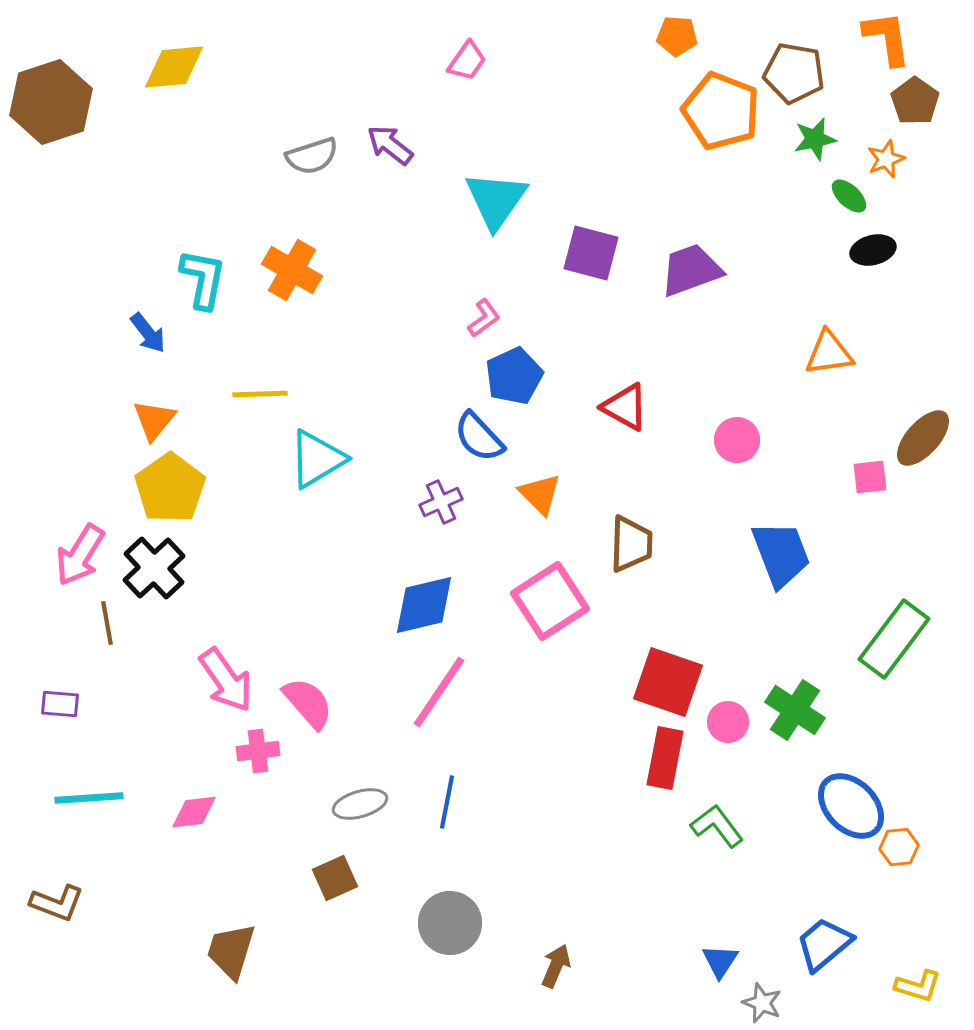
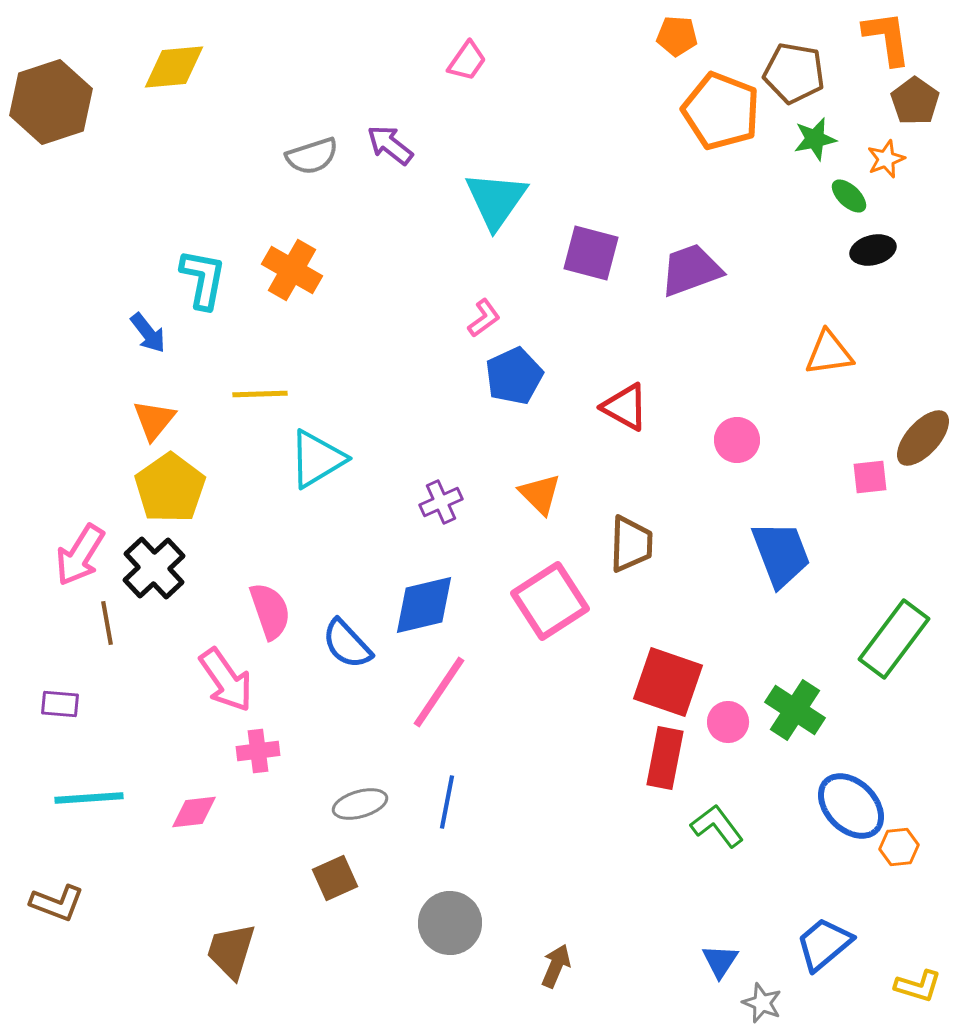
blue semicircle at (479, 437): moved 132 px left, 207 px down
pink semicircle at (308, 703): moved 38 px left, 92 px up; rotated 22 degrees clockwise
